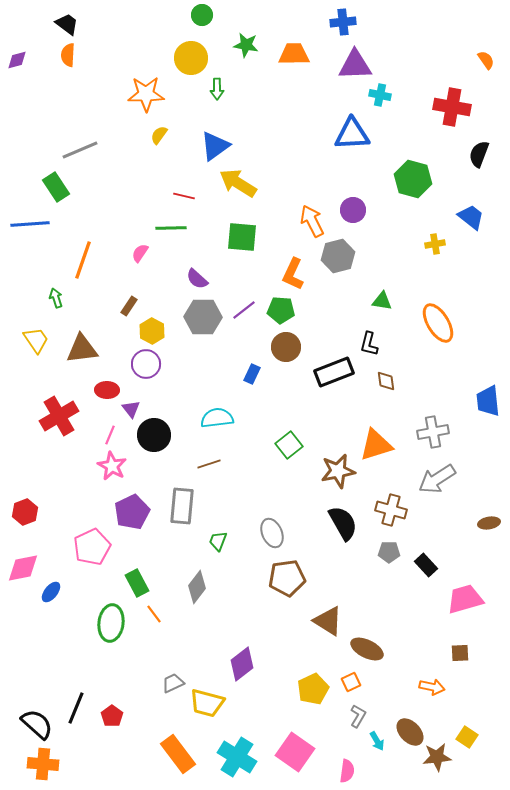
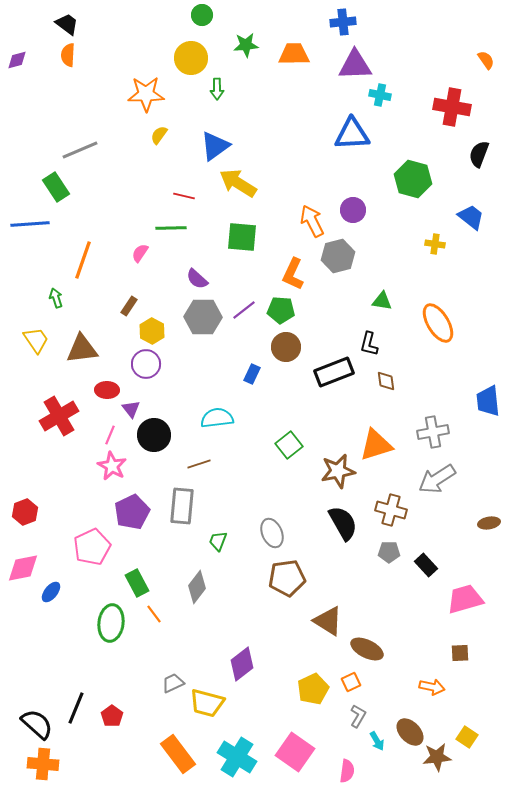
green star at (246, 45): rotated 15 degrees counterclockwise
yellow cross at (435, 244): rotated 18 degrees clockwise
brown line at (209, 464): moved 10 px left
